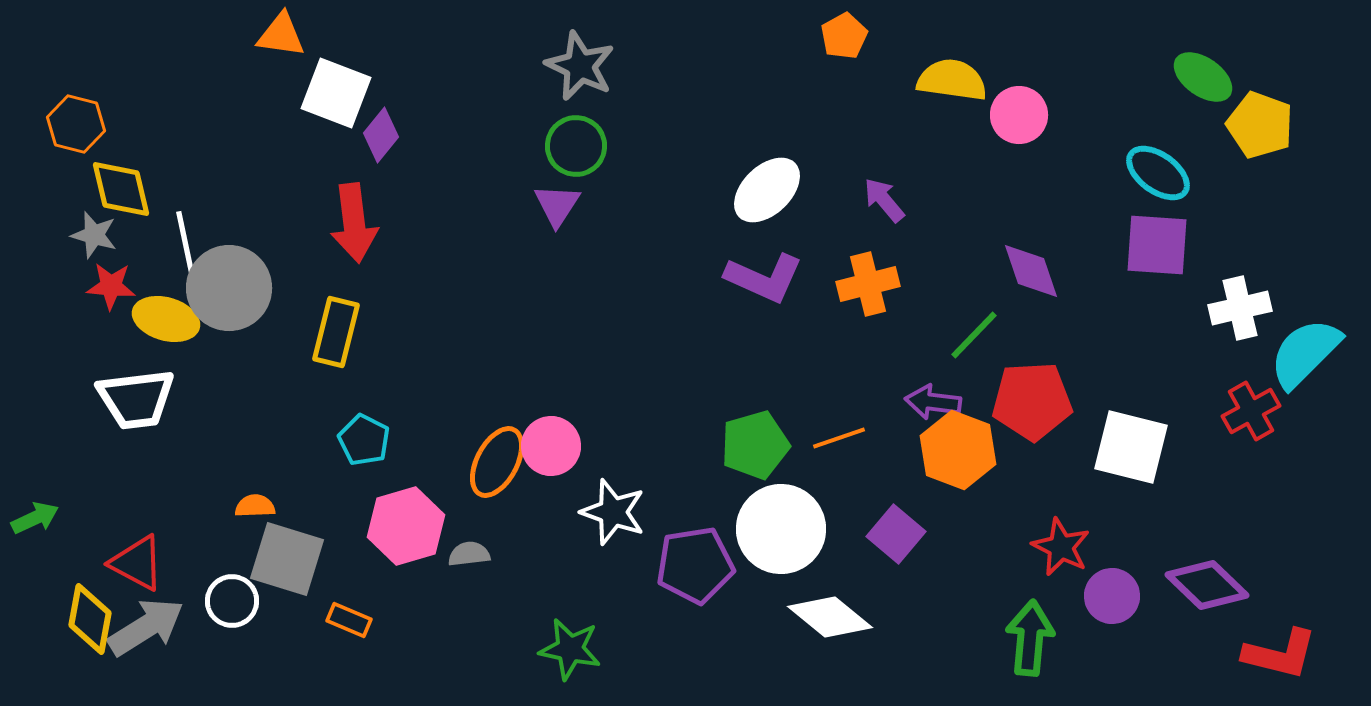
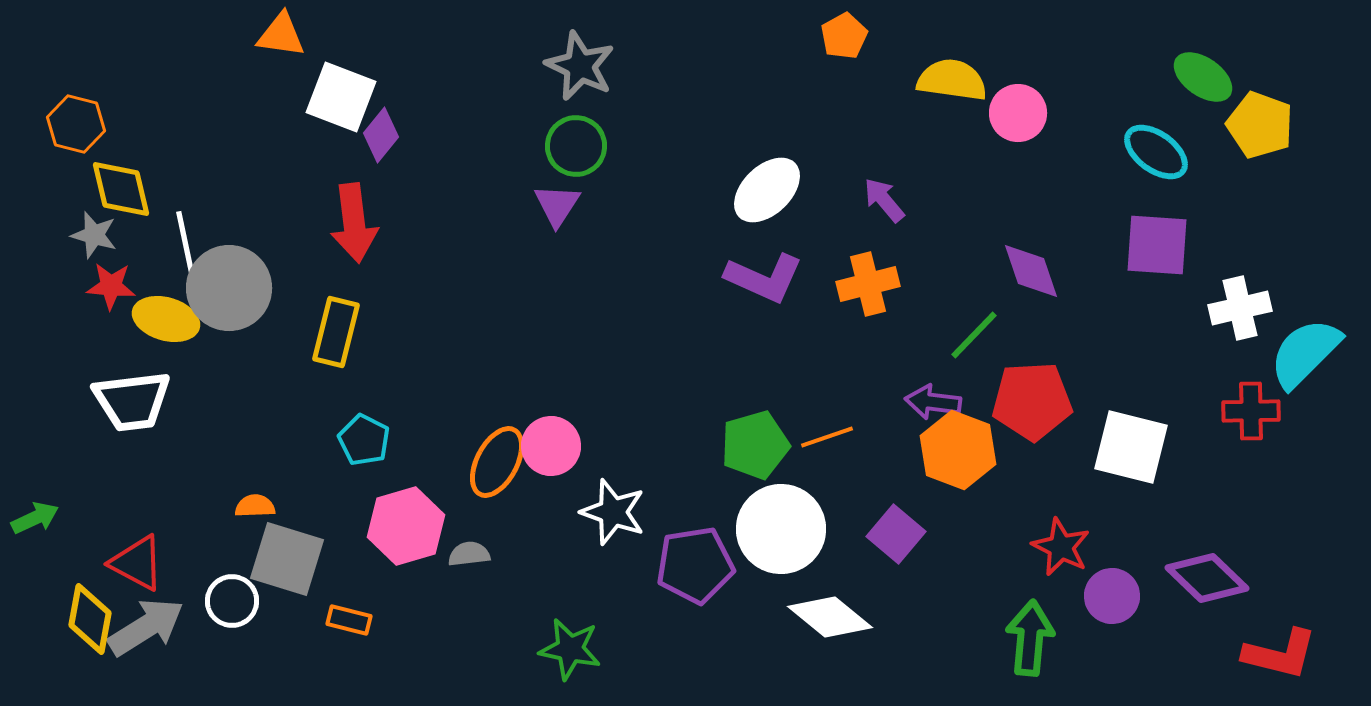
white square at (336, 93): moved 5 px right, 4 px down
pink circle at (1019, 115): moved 1 px left, 2 px up
cyan ellipse at (1158, 173): moved 2 px left, 21 px up
white trapezoid at (136, 399): moved 4 px left, 2 px down
red cross at (1251, 411): rotated 28 degrees clockwise
orange line at (839, 438): moved 12 px left, 1 px up
purple diamond at (1207, 585): moved 7 px up
orange rectangle at (349, 620): rotated 9 degrees counterclockwise
